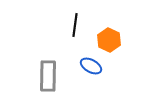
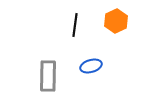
orange hexagon: moved 7 px right, 19 px up; rotated 10 degrees clockwise
blue ellipse: rotated 45 degrees counterclockwise
